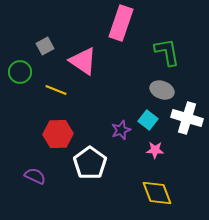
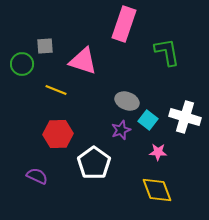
pink rectangle: moved 3 px right, 1 px down
gray square: rotated 24 degrees clockwise
pink triangle: rotated 16 degrees counterclockwise
green circle: moved 2 px right, 8 px up
gray ellipse: moved 35 px left, 11 px down
white cross: moved 2 px left, 1 px up
pink star: moved 3 px right, 2 px down
white pentagon: moved 4 px right
purple semicircle: moved 2 px right
yellow diamond: moved 3 px up
